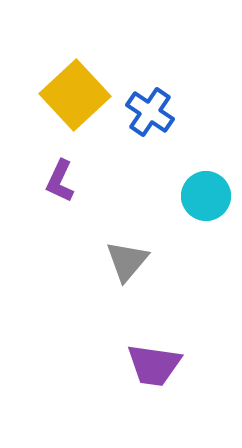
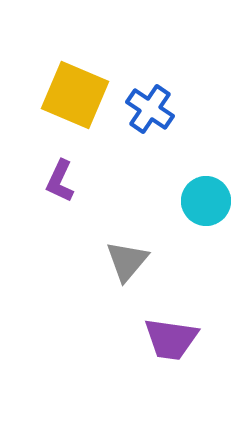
yellow square: rotated 24 degrees counterclockwise
blue cross: moved 3 px up
cyan circle: moved 5 px down
purple trapezoid: moved 17 px right, 26 px up
